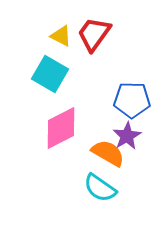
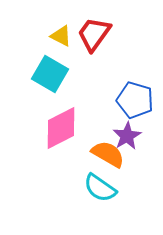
blue pentagon: moved 3 px right; rotated 15 degrees clockwise
orange semicircle: moved 1 px down
